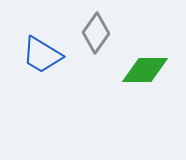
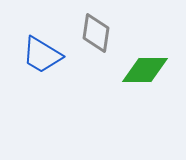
gray diamond: rotated 27 degrees counterclockwise
